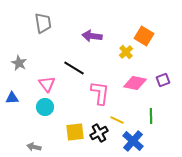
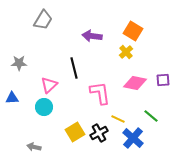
gray trapezoid: moved 3 px up; rotated 40 degrees clockwise
orange square: moved 11 px left, 5 px up
gray star: rotated 28 degrees counterclockwise
black line: rotated 45 degrees clockwise
purple square: rotated 16 degrees clockwise
pink triangle: moved 2 px right, 1 px down; rotated 24 degrees clockwise
pink L-shape: rotated 15 degrees counterclockwise
cyan circle: moved 1 px left
green line: rotated 49 degrees counterclockwise
yellow line: moved 1 px right, 1 px up
yellow square: rotated 24 degrees counterclockwise
blue cross: moved 3 px up
